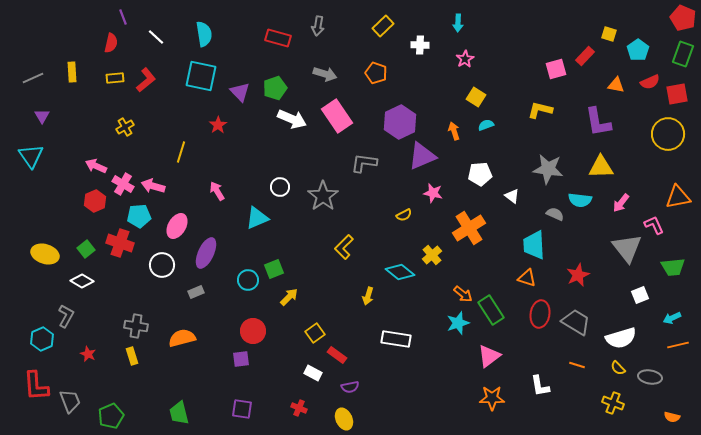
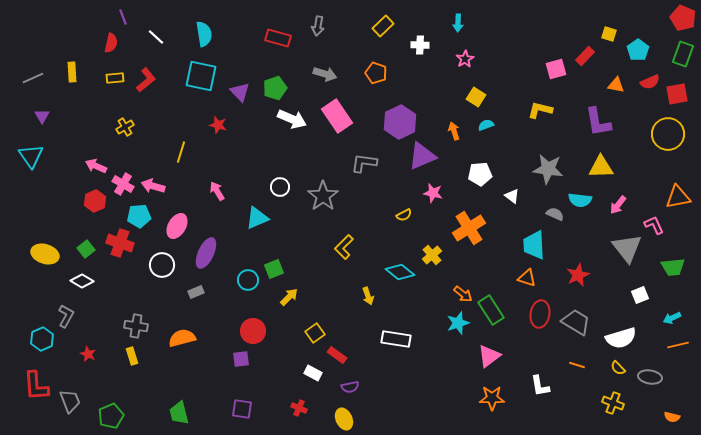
red star at (218, 125): rotated 24 degrees counterclockwise
pink arrow at (621, 203): moved 3 px left, 2 px down
yellow arrow at (368, 296): rotated 36 degrees counterclockwise
